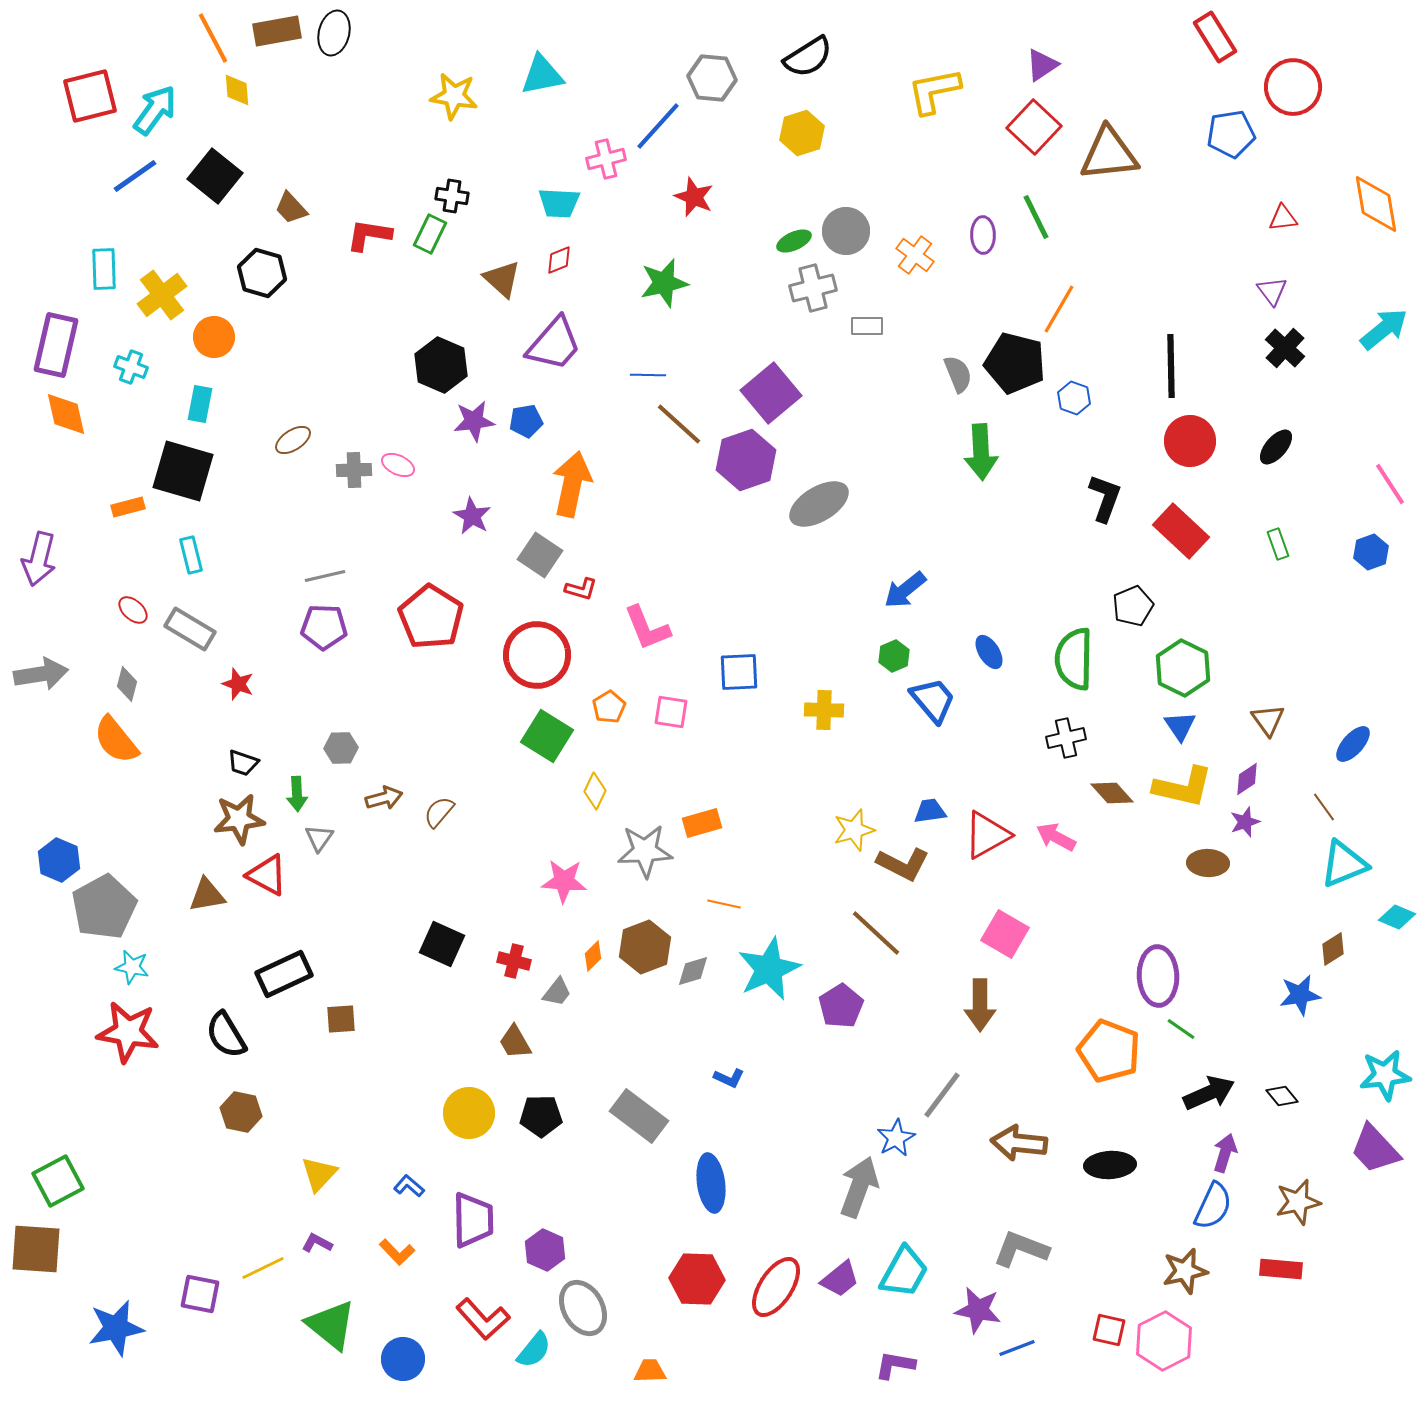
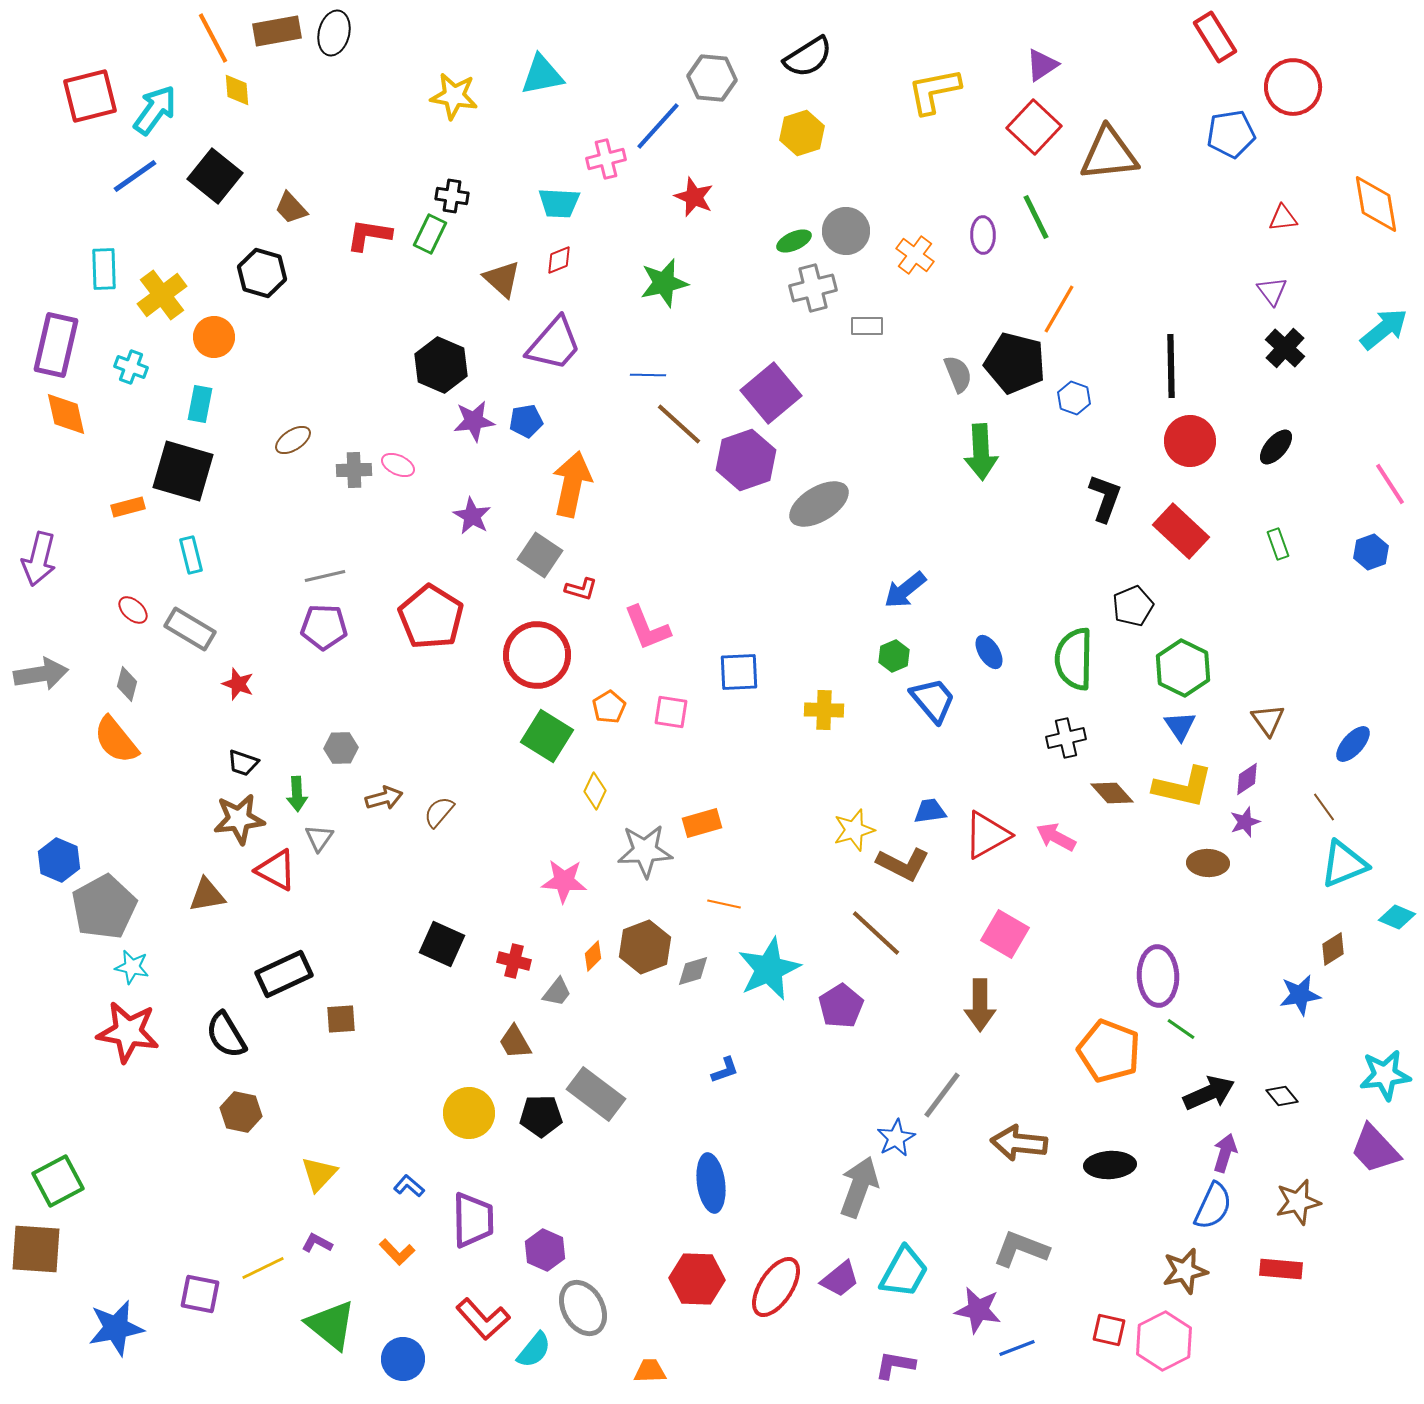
red triangle at (267, 875): moved 9 px right, 5 px up
blue L-shape at (729, 1078): moved 4 px left, 8 px up; rotated 44 degrees counterclockwise
gray rectangle at (639, 1116): moved 43 px left, 22 px up
